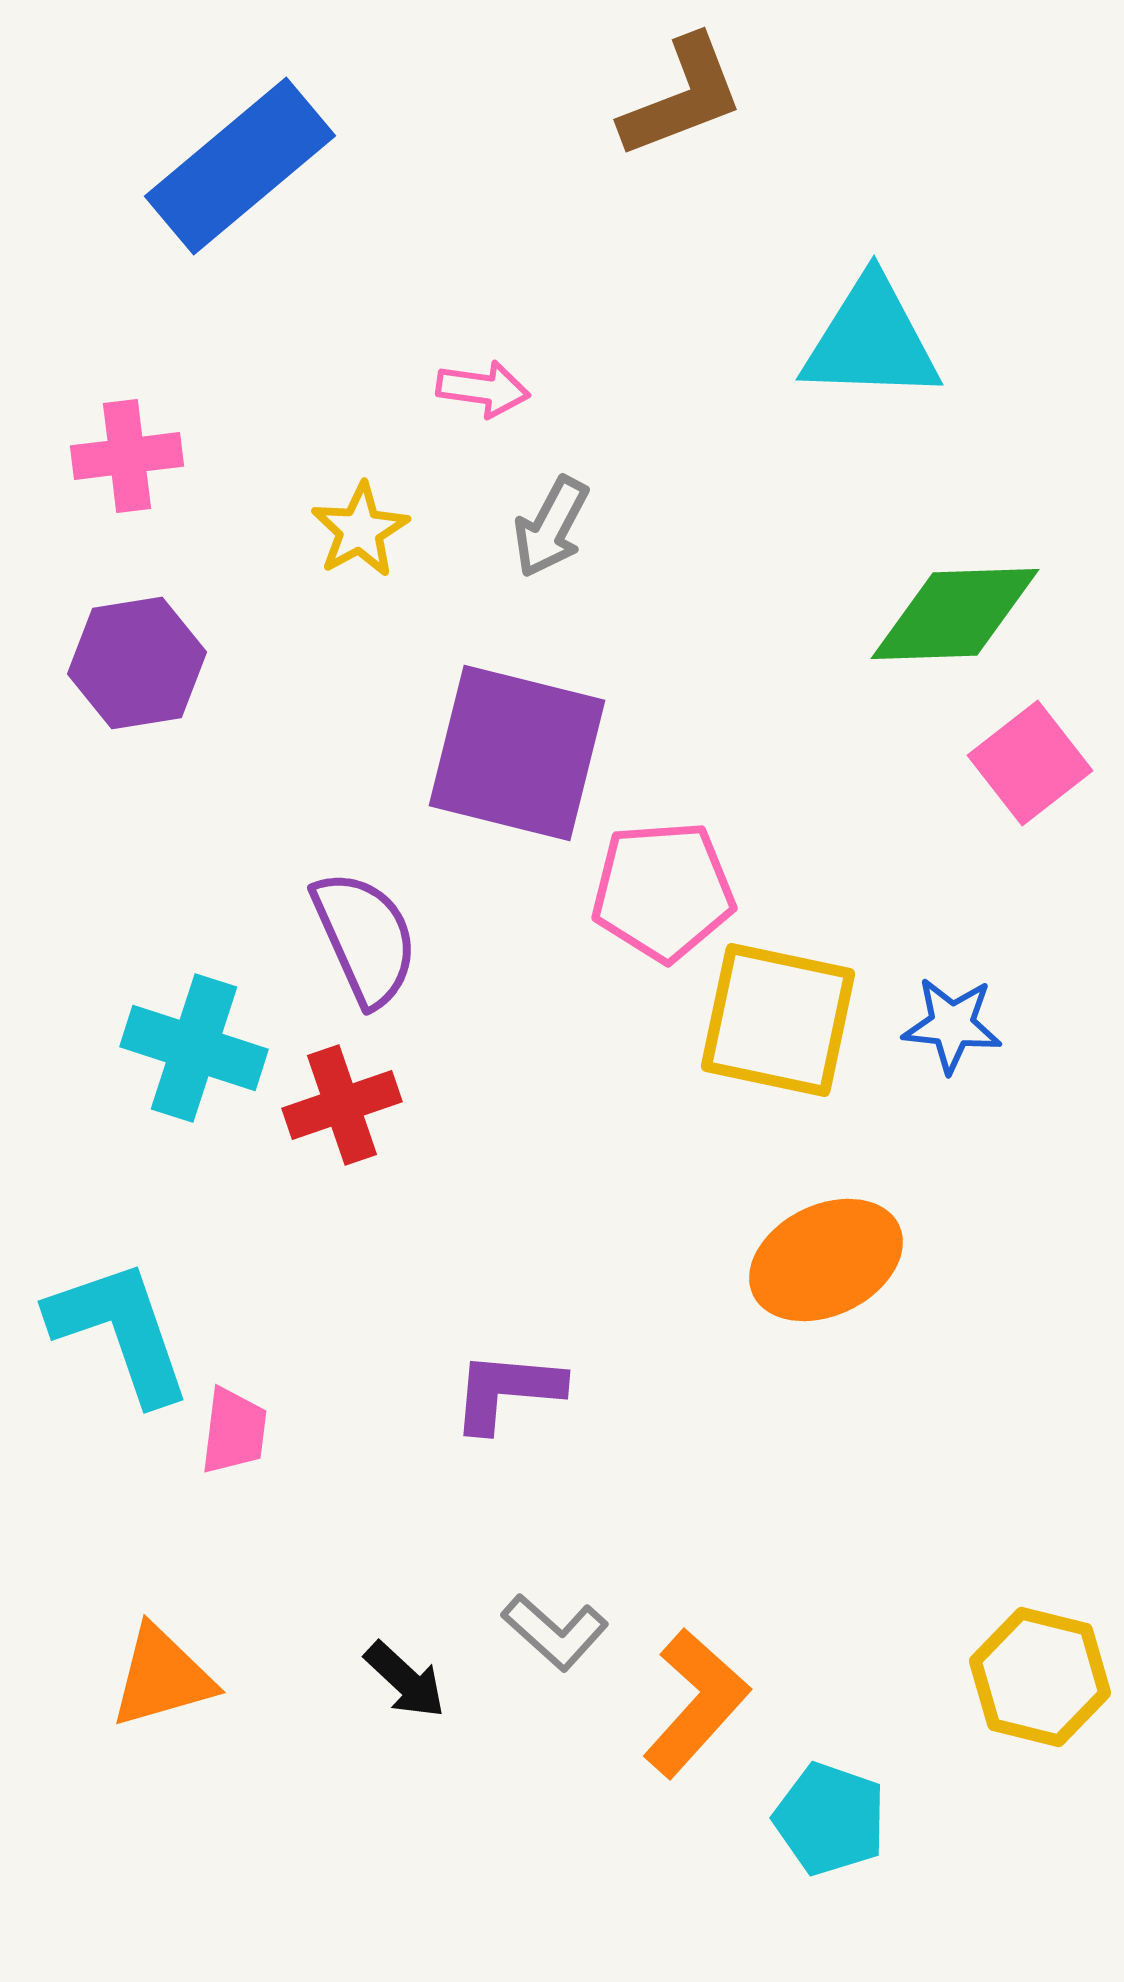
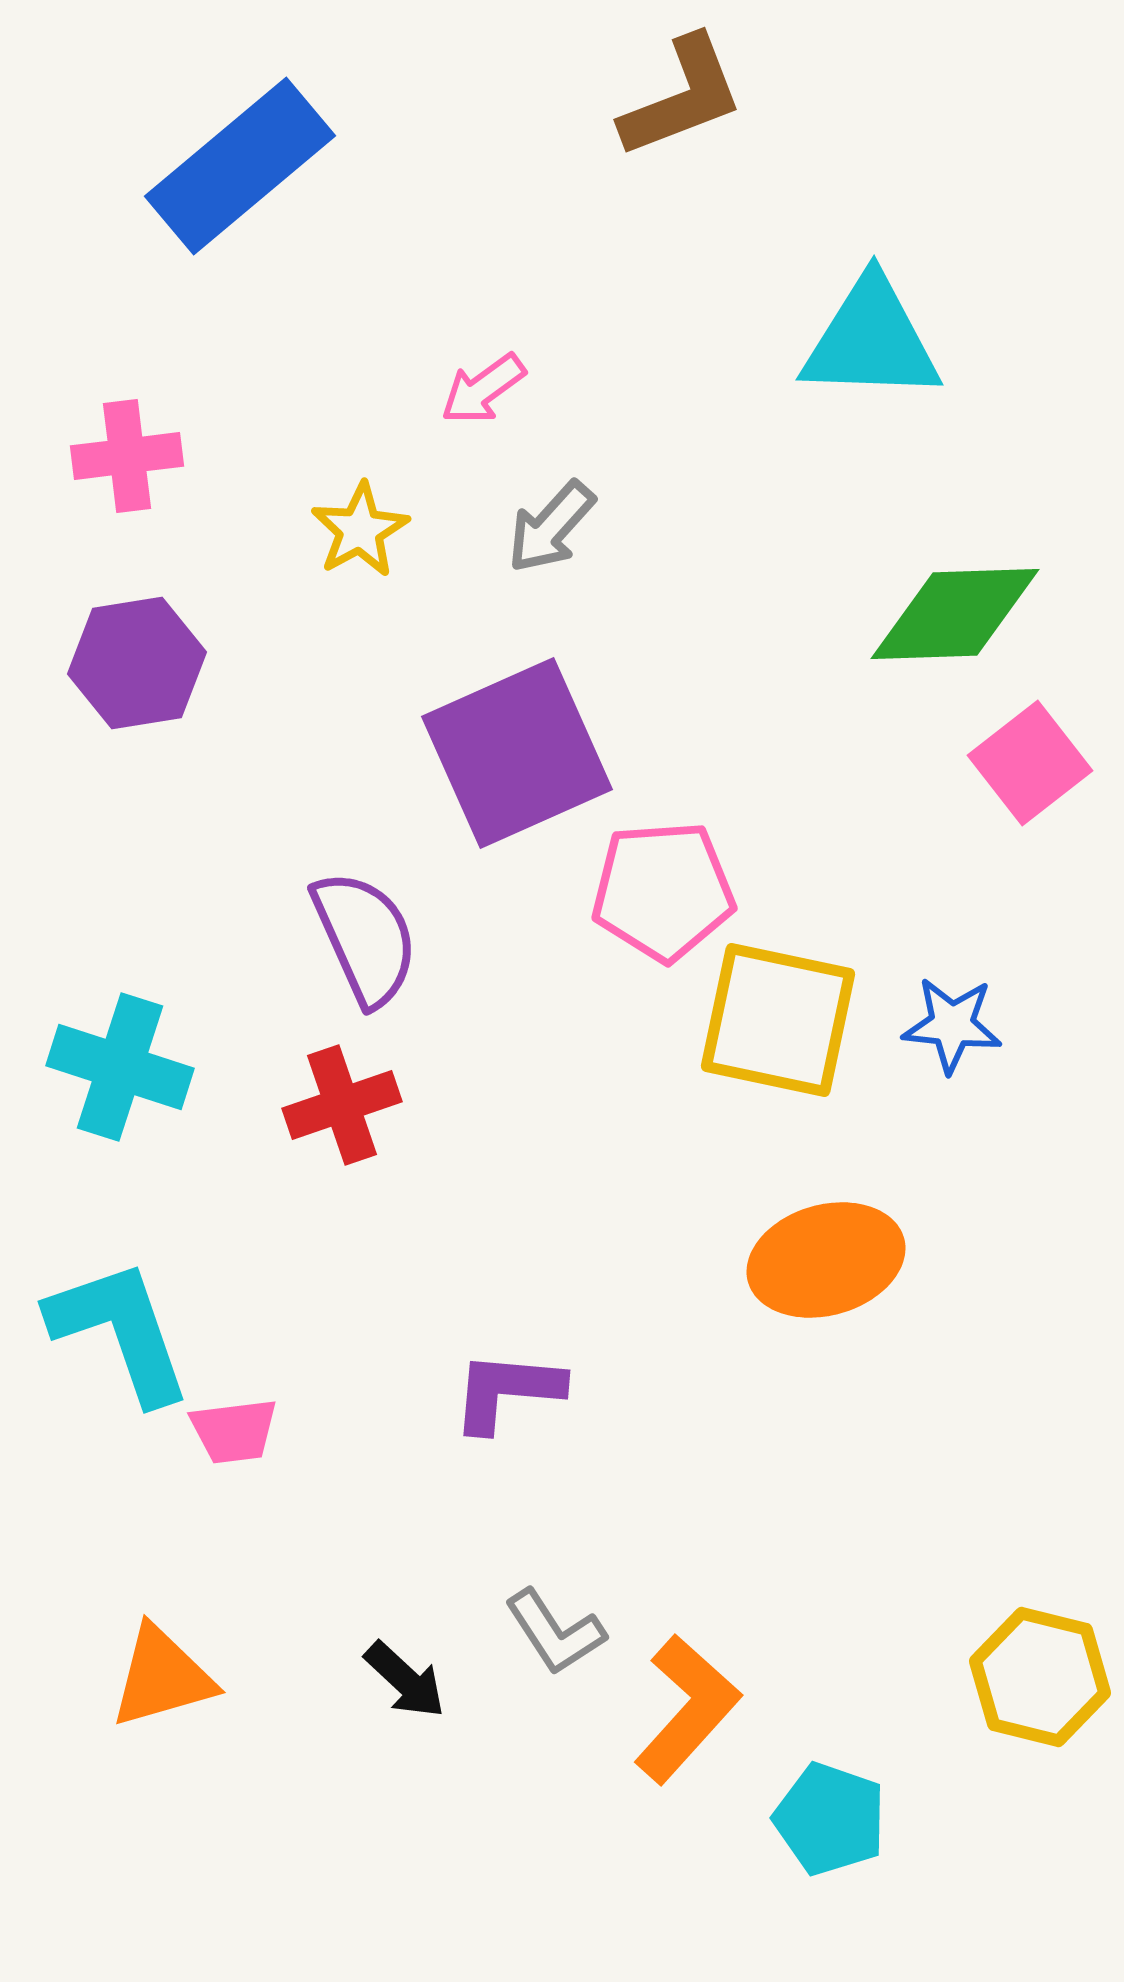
pink arrow: rotated 136 degrees clockwise
gray arrow: rotated 14 degrees clockwise
purple square: rotated 38 degrees counterclockwise
cyan cross: moved 74 px left, 19 px down
orange ellipse: rotated 10 degrees clockwise
pink trapezoid: rotated 76 degrees clockwise
gray L-shape: rotated 15 degrees clockwise
orange L-shape: moved 9 px left, 6 px down
